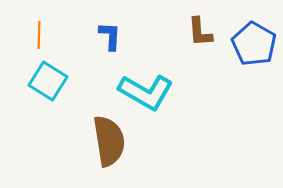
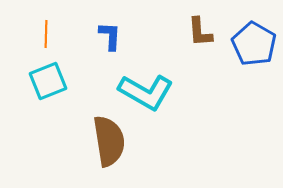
orange line: moved 7 px right, 1 px up
cyan square: rotated 36 degrees clockwise
